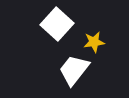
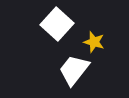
yellow star: rotated 25 degrees clockwise
